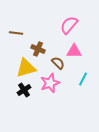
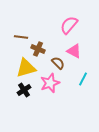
brown line: moved 5 px right, 4 px down
pink triangle: rotated 28 degrees clockwise
